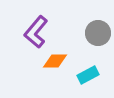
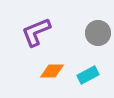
purple L-shape: rotated 28 degrees clockwise
orange diamond: moved 3 px left, 10 px down
